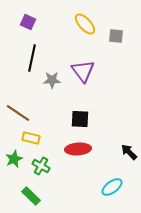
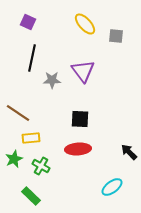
yellow rectangle: rotated 18 degrees counterclockwise
